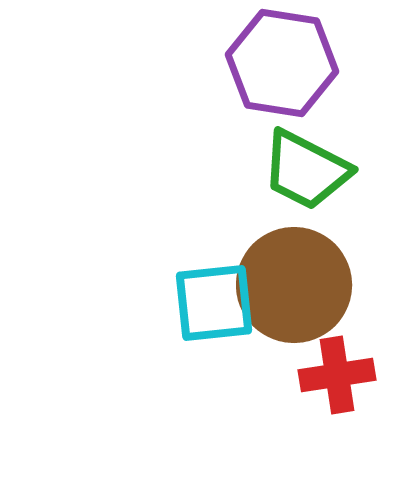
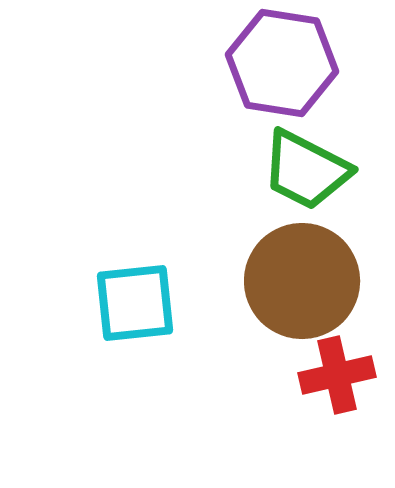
brown circle: moved 8 px right, 4 px up
cyan square: moved 79 px left
red cross: rotated 4 degrees counterclockwise
